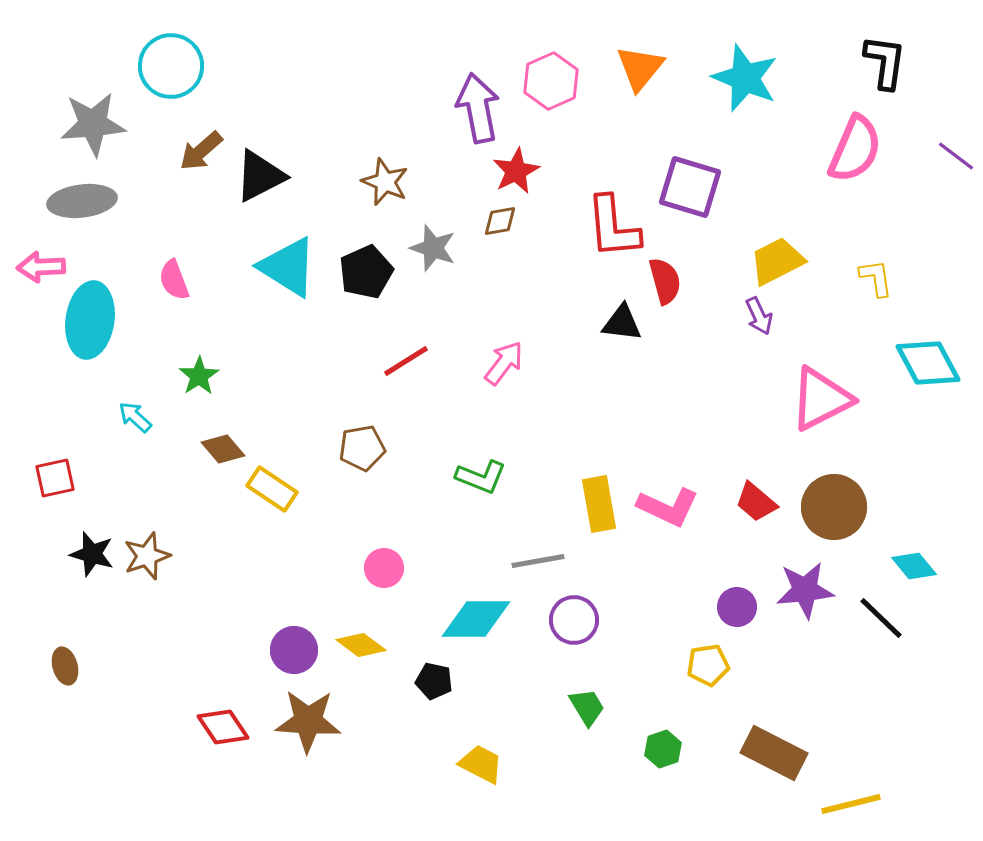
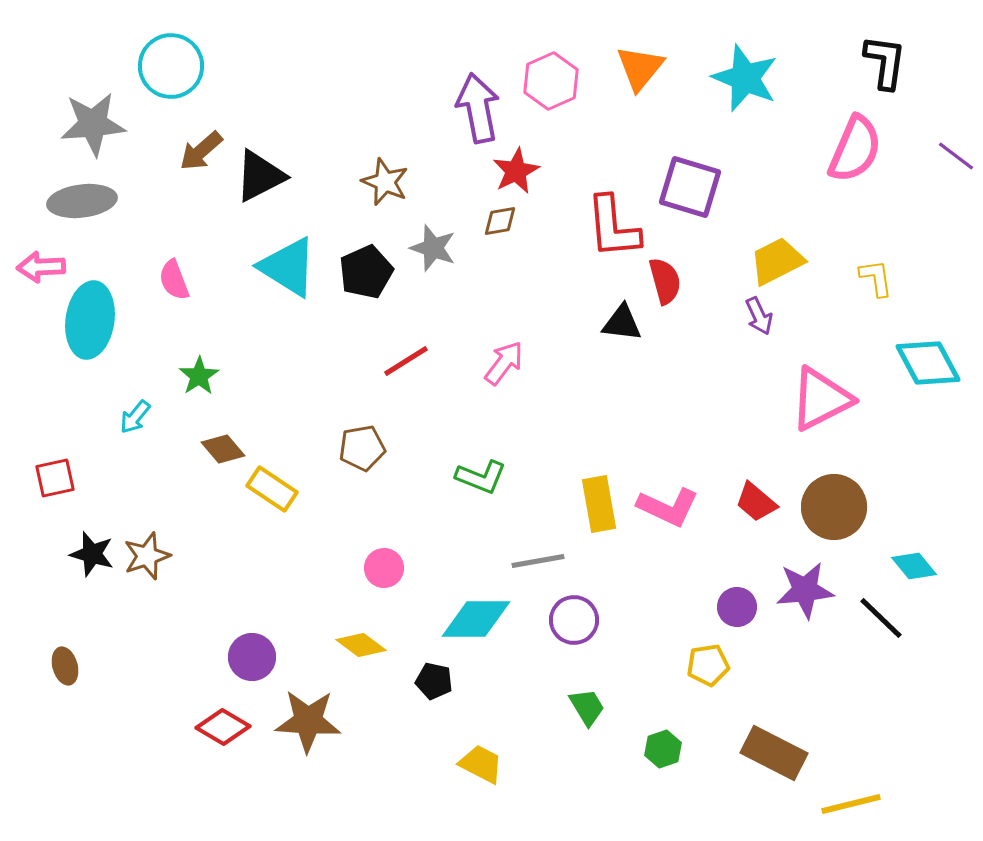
cyan arrow at (135, 417): rotated 93 degrees counterclockwise
purple circle at (294, 650): moved 42 px left, 7 px down
red diamond at (223, 727): rotated 26 degrees counterclockwise
